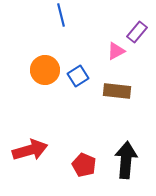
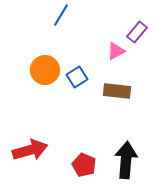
blue line: rotated 45 degrees clockwise
blue square: moved 1 px left, 1 px down
